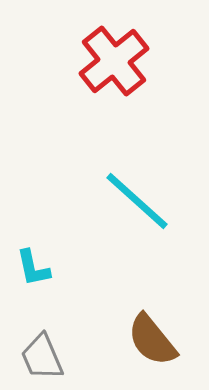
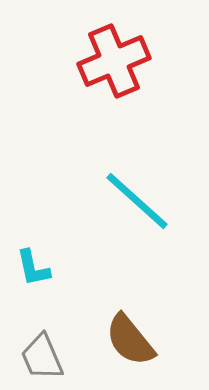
red cross: rotated 16 degrees clockwise
brown semicircle: moved 22 px left
